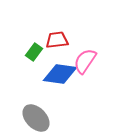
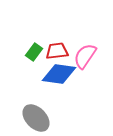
red trapezoid: moved 11 px down
pink semicircle: moved 5 px up
blue diamond: moved 1 px left
